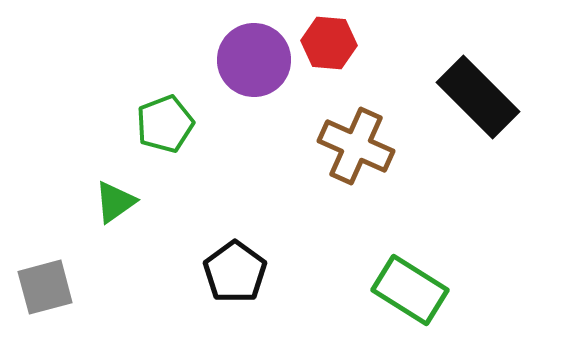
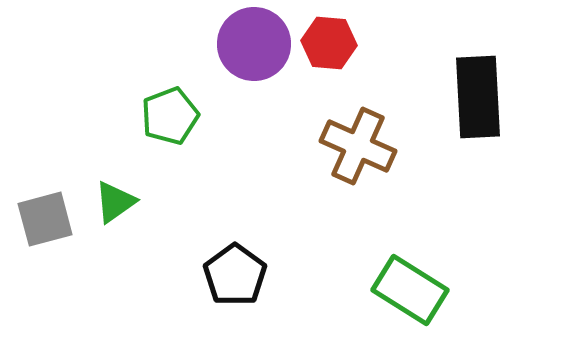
purple circle: moved 16 px up
black rectangle: rotated 42 degrees clockwise
green pentagon: moved 5 px right, 8 px up
brown cross: moved 2 px right
black pentagon: moved 3 px down
gray square: moved 68 px up
